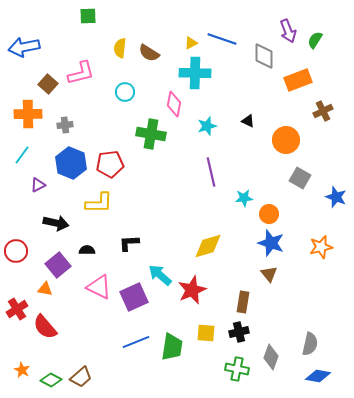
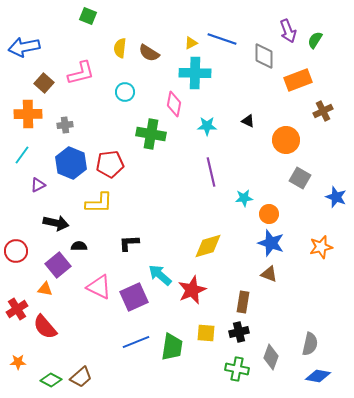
green square at (88, 16): rotated 24 degrees clockwise
brown square at (48, 84): moved 4 px left, 1 px up
cyan star at (207, 126): rotated 18 degrees clockwise
black semicircle at (87, 250): moved 8 px left, 4 px up
brown triangle at (269, 274): rotated 30 degrees counterclockwise
orange star at (22, 370): moved 4 px left, 8 px up; rotated 28 degrees counterclockwise
